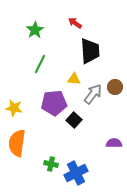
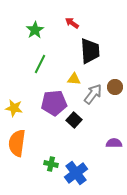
red arrow: moved 3 px left
blue cross: rotated 10 degrees counterclockwise
